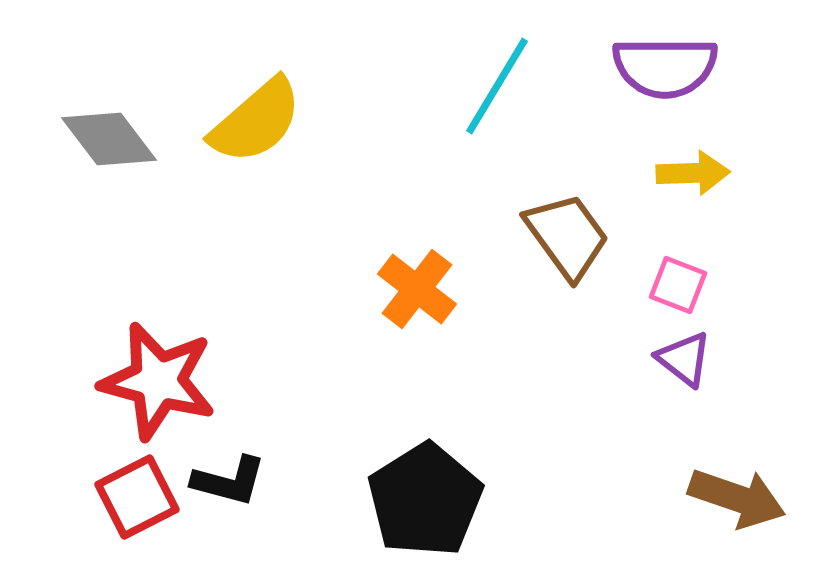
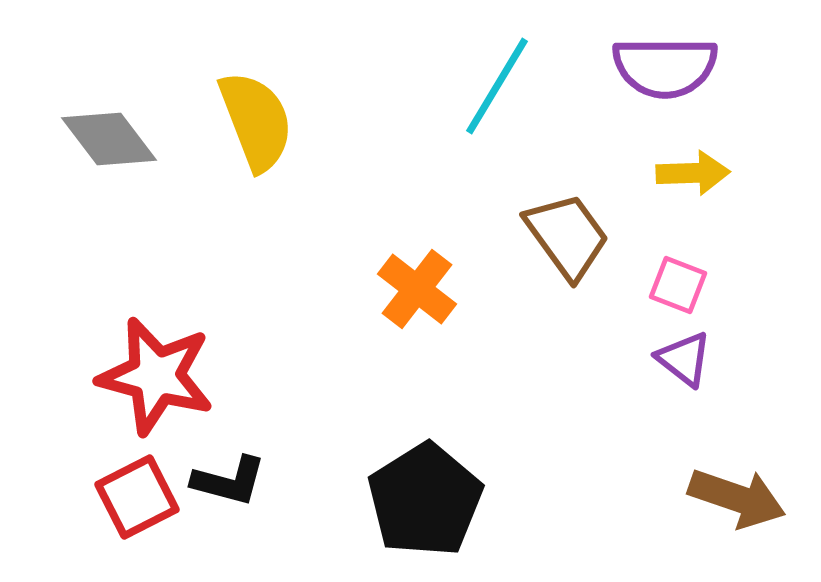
yellow semicircle: rotated 70 degrees counterclockwise
red star: moved 2 px left, 5 px up
